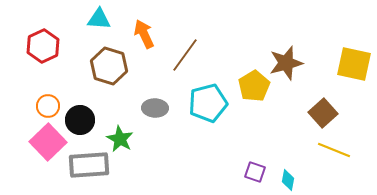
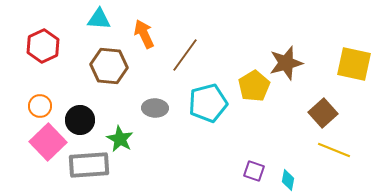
brown hexagon: rotated 12 degrees counterclockwise
orange circle: moved 8 px left
purple square: moved 1 px left, 1 px up
